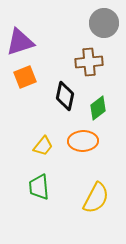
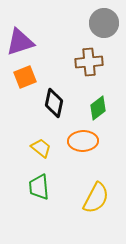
black diamond: moved 11 px left, 7 px down
yellow trapezoid: moved 2 px left, 2 px down; rotated 90 degrees counterclockwise
